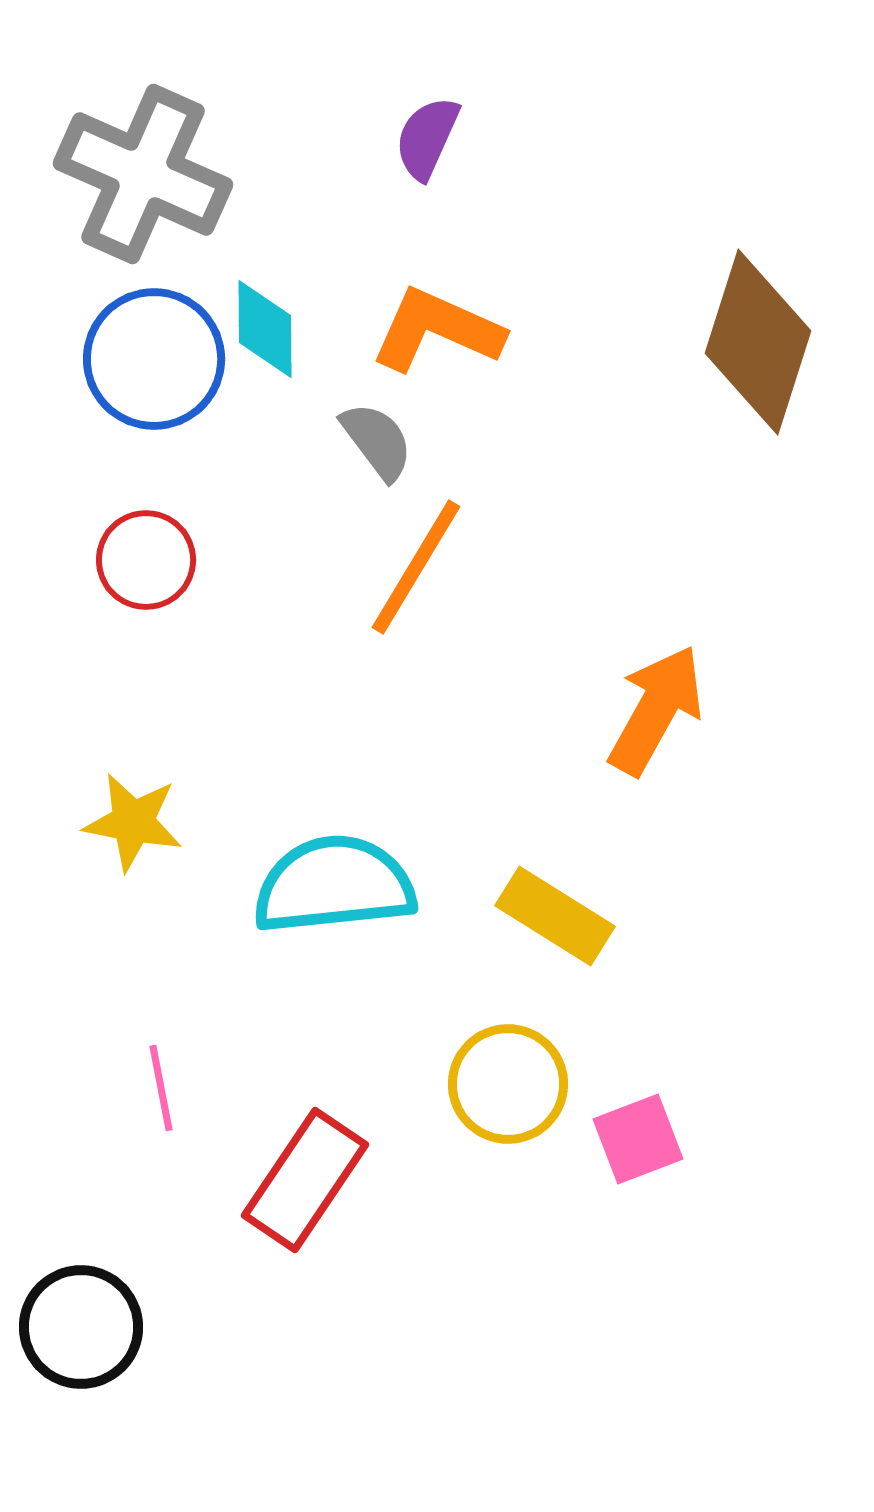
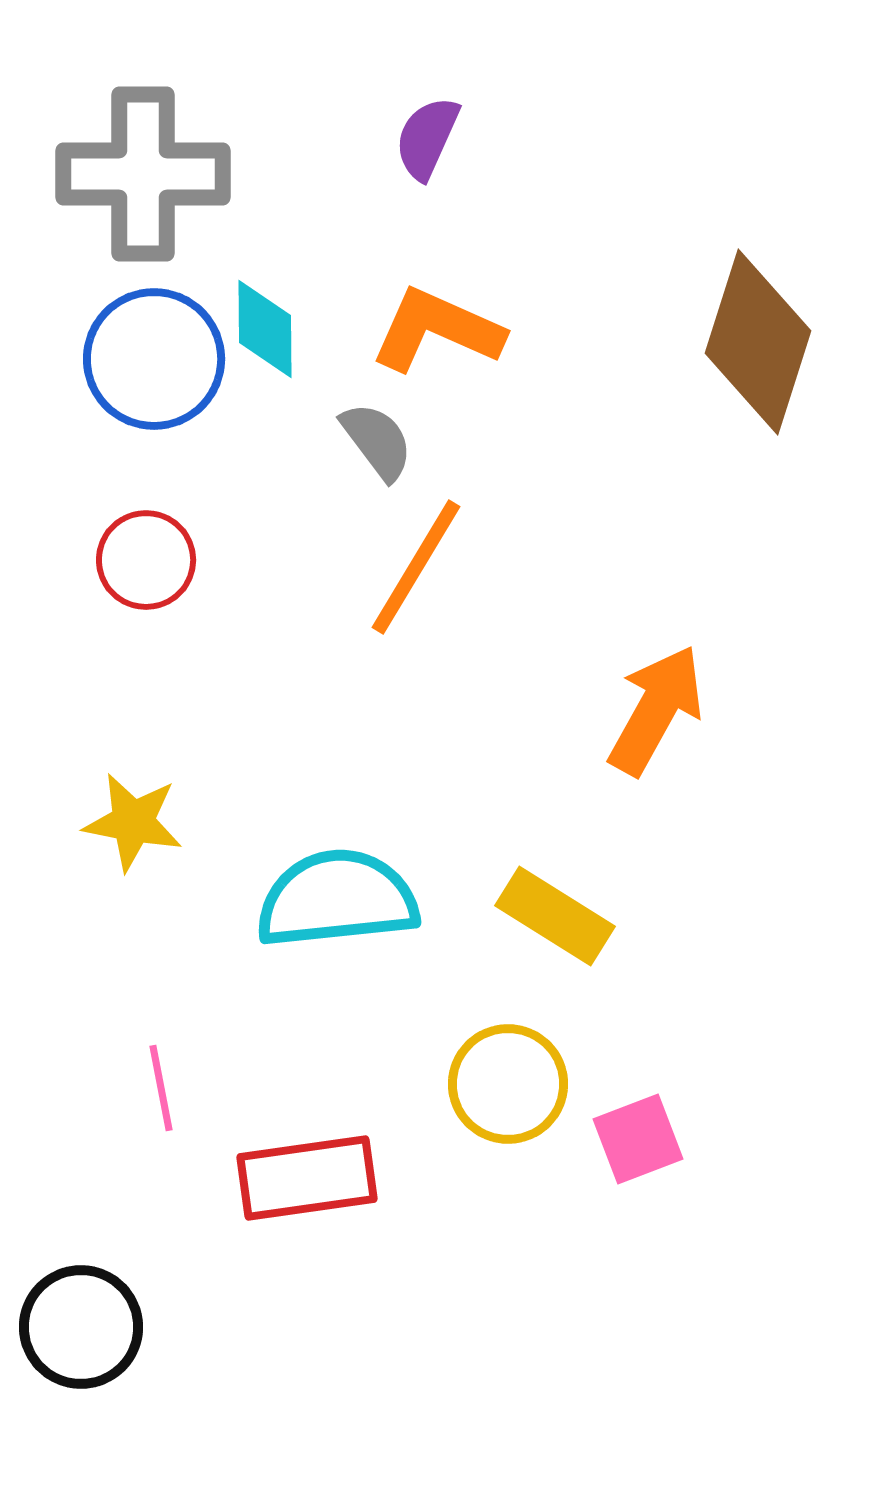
gray cross: rotated 24 degrees counterclockwise
cyan semicircle: moved 3 px right, 14 px down
red rectangle: moved 2 px right, 2 px up; rotated 48 degrees clockwise
